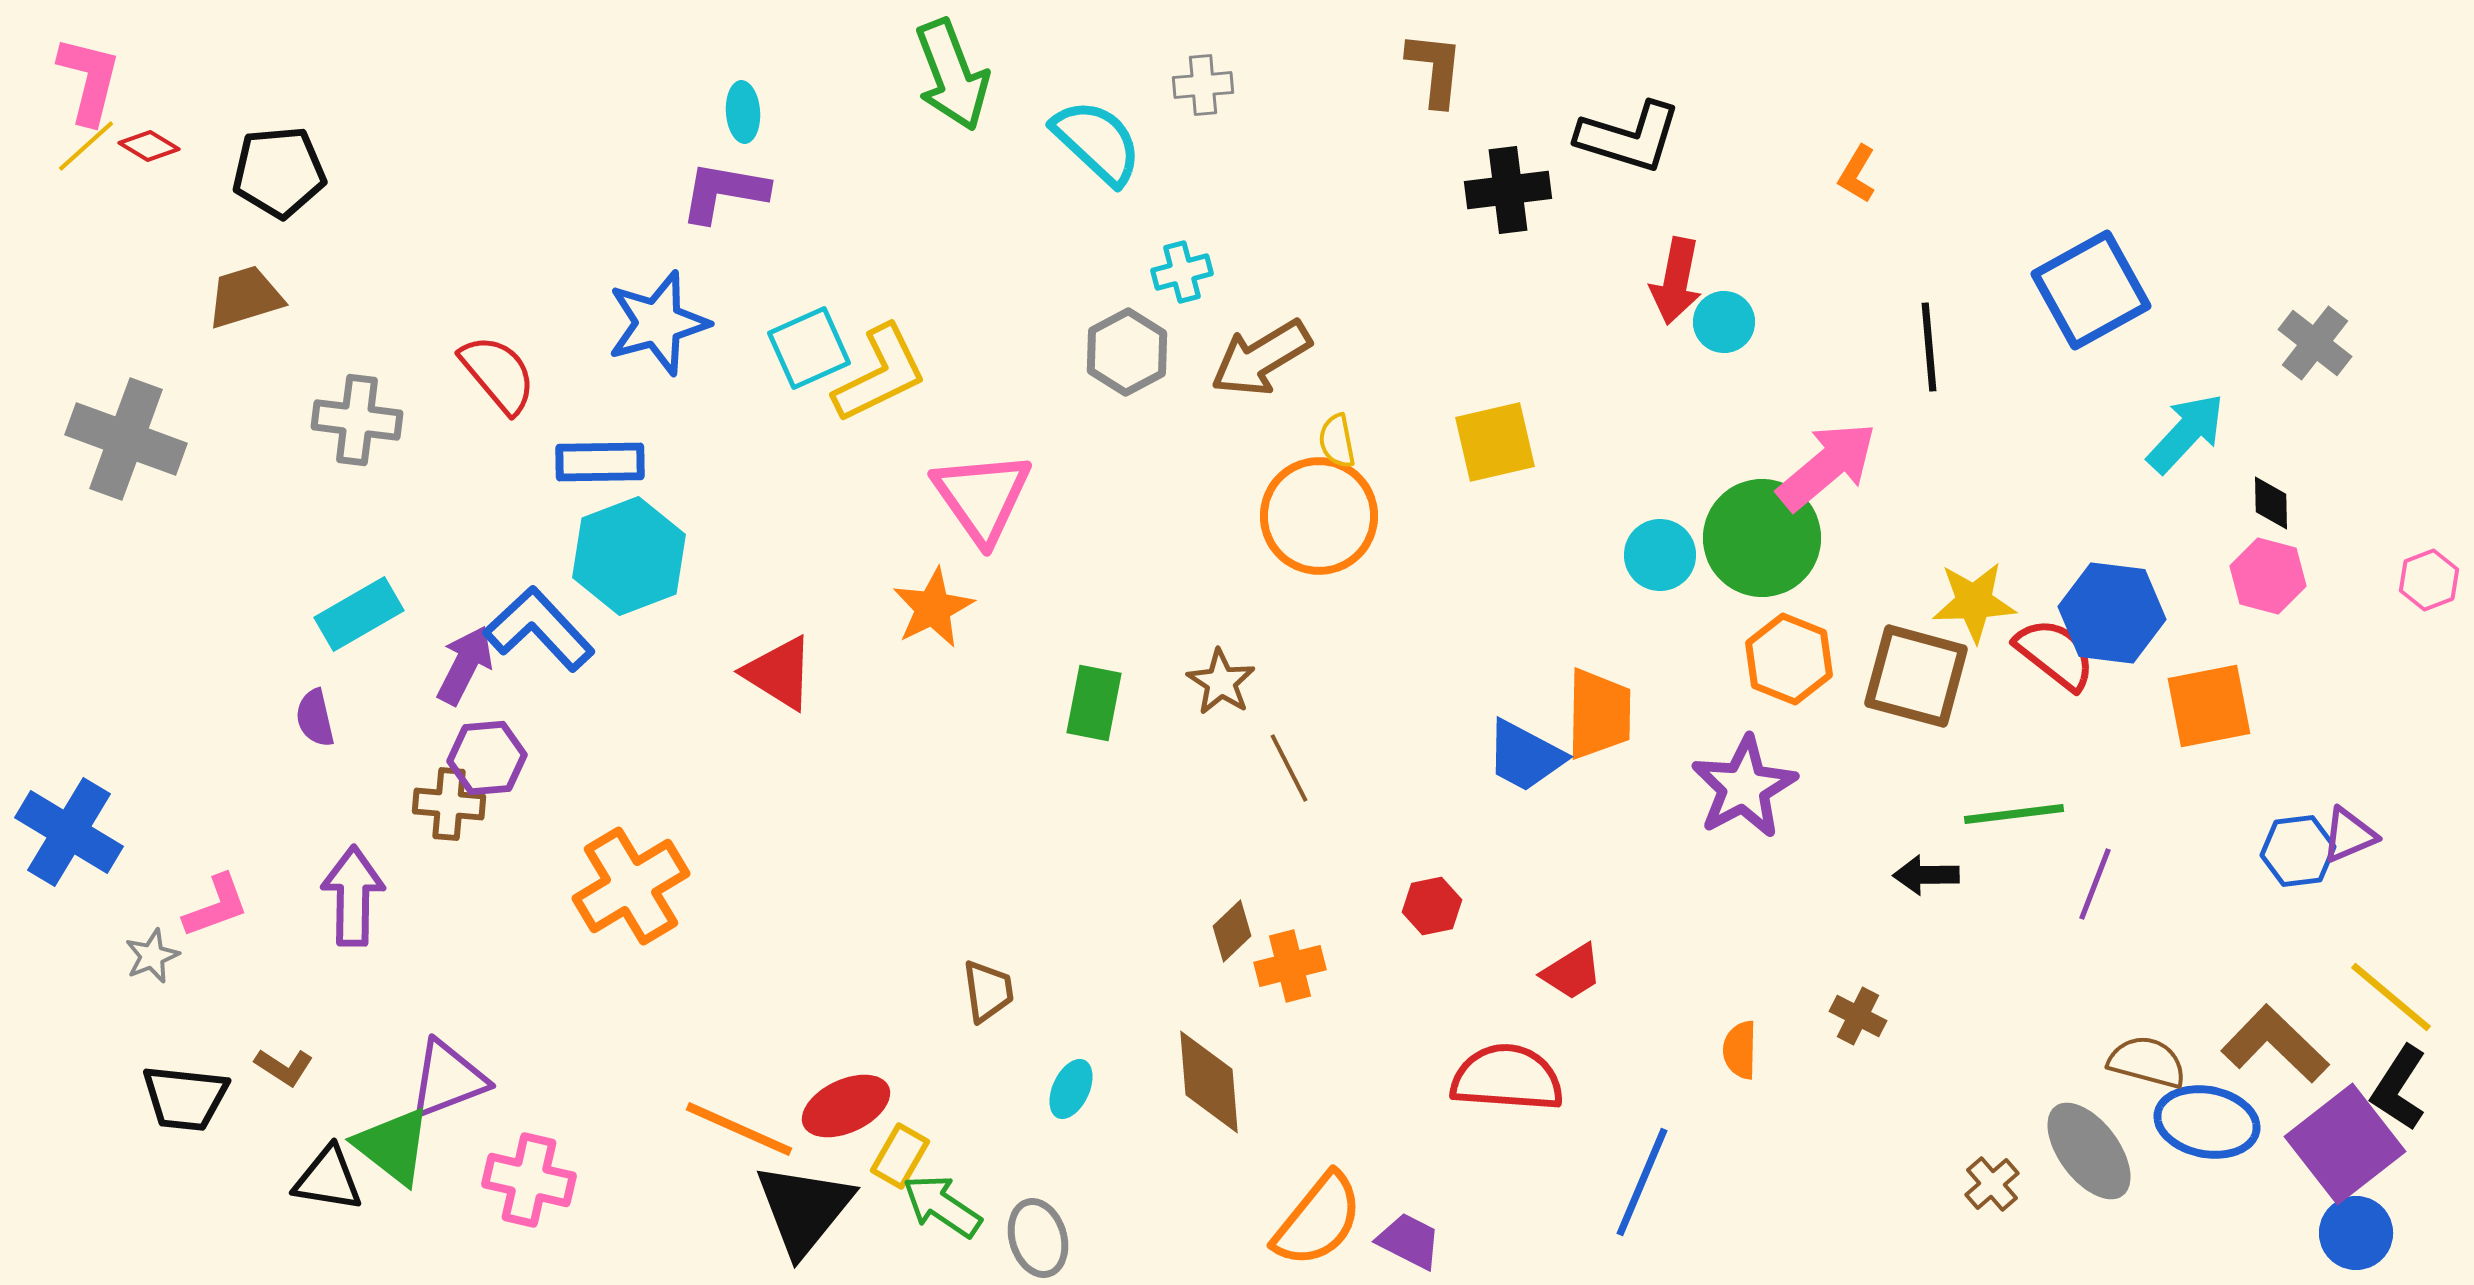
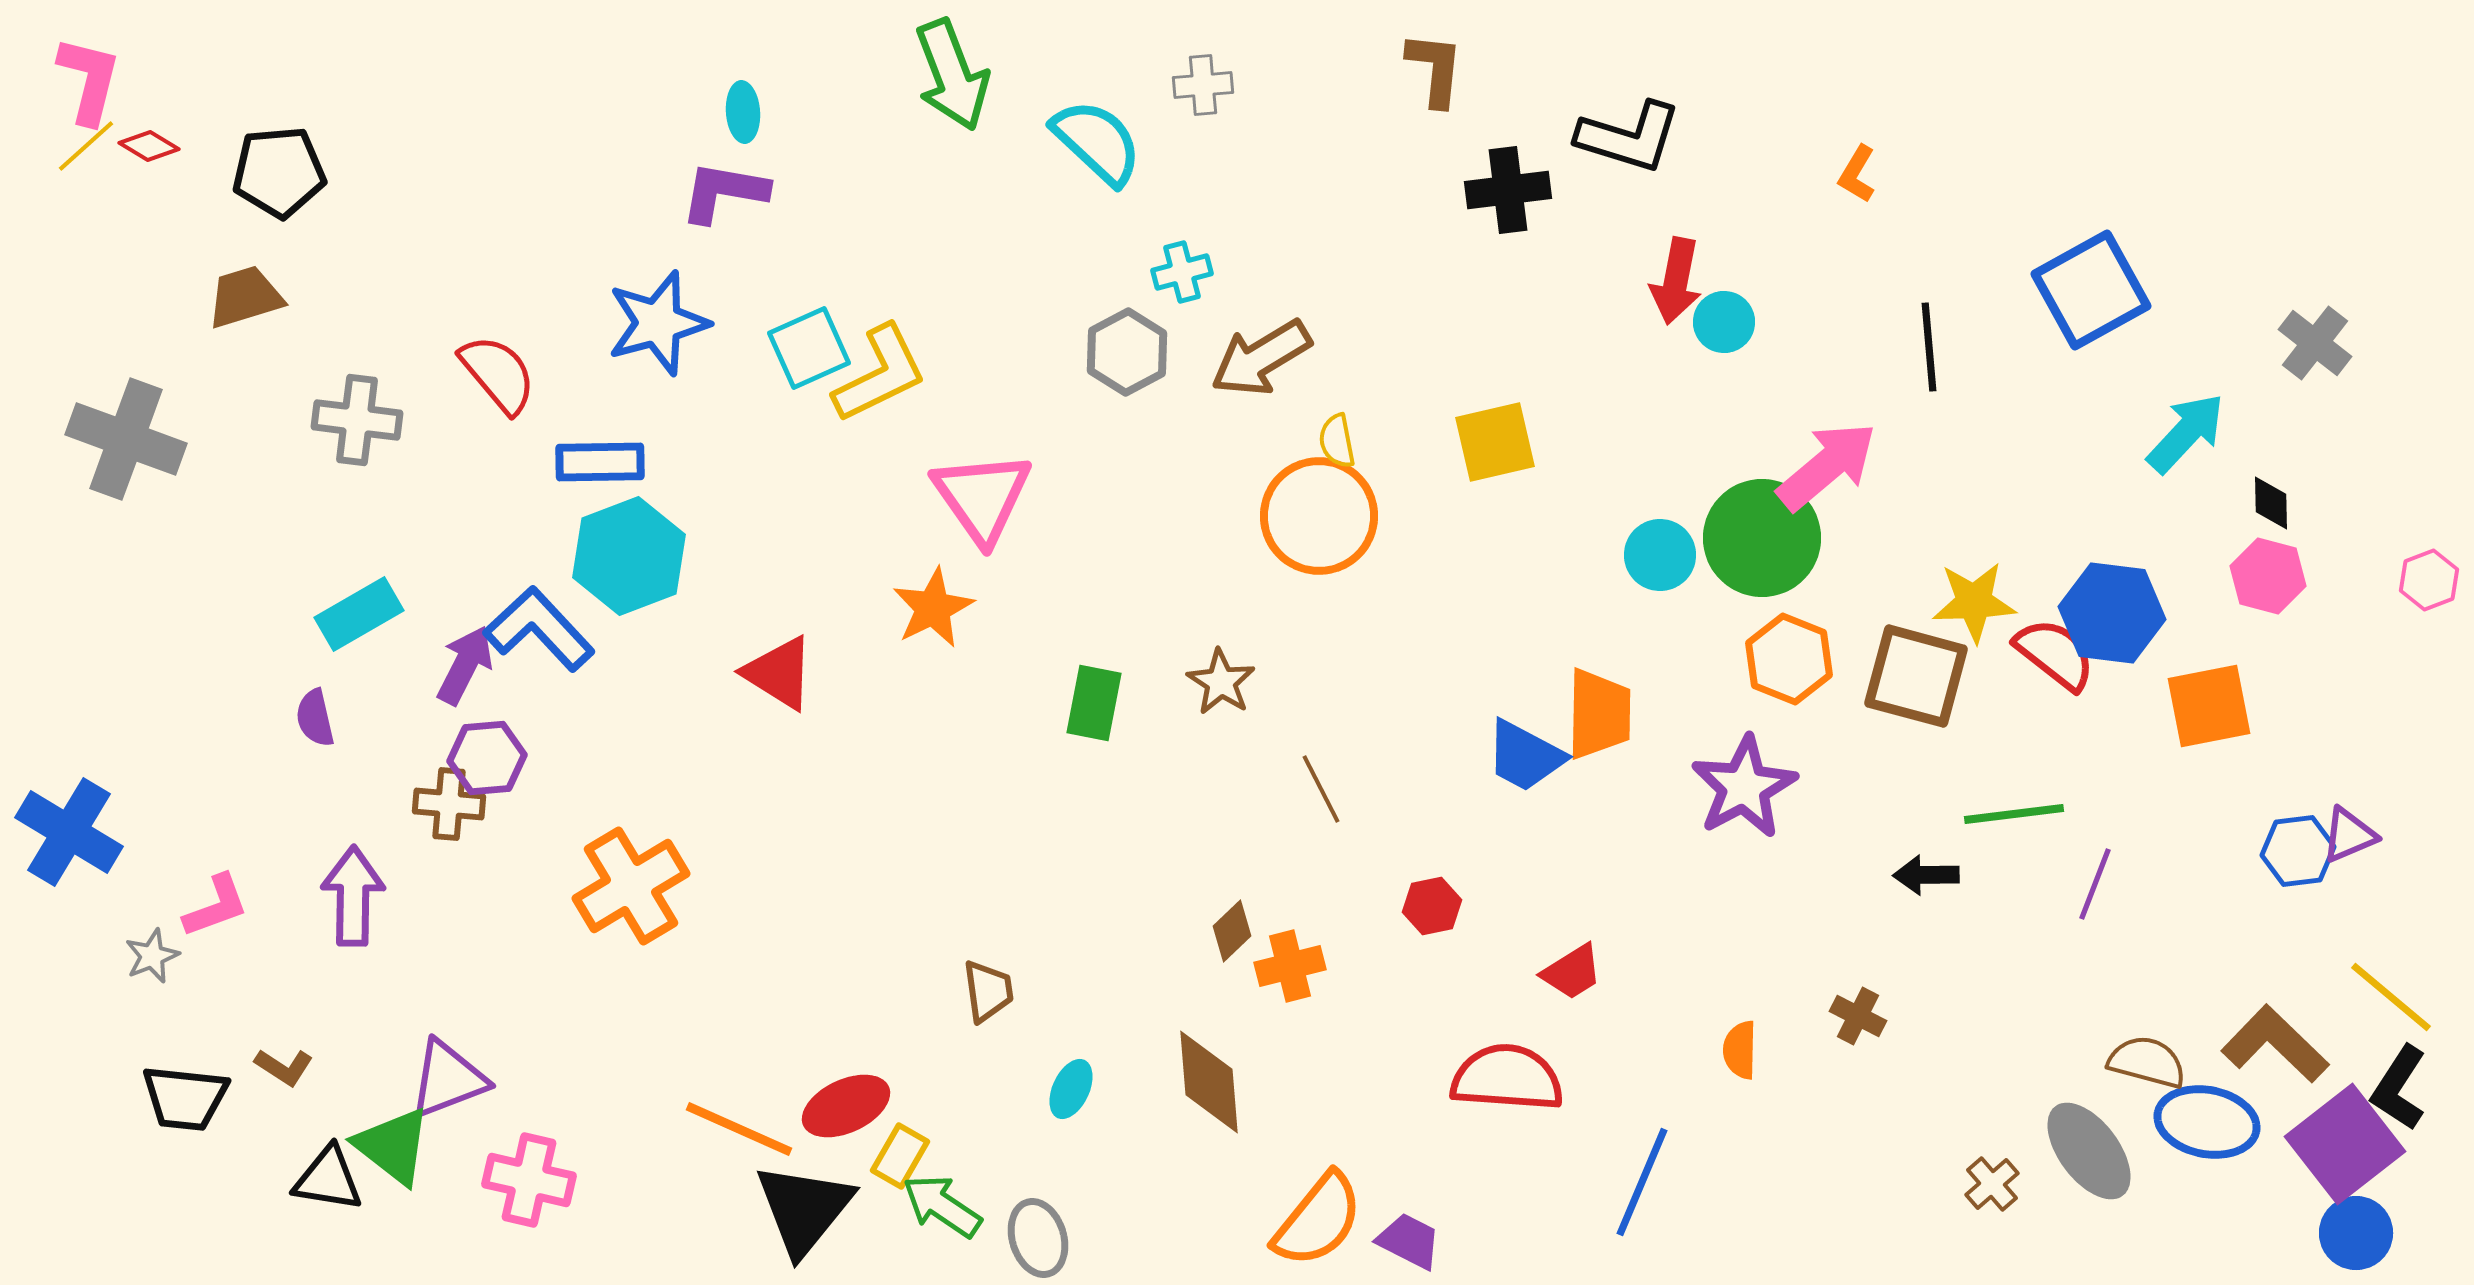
brown line at (1289, 768): moved 32 px right, 21 px down
